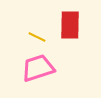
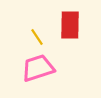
yellow line: rotated 30 degrees clockwise
